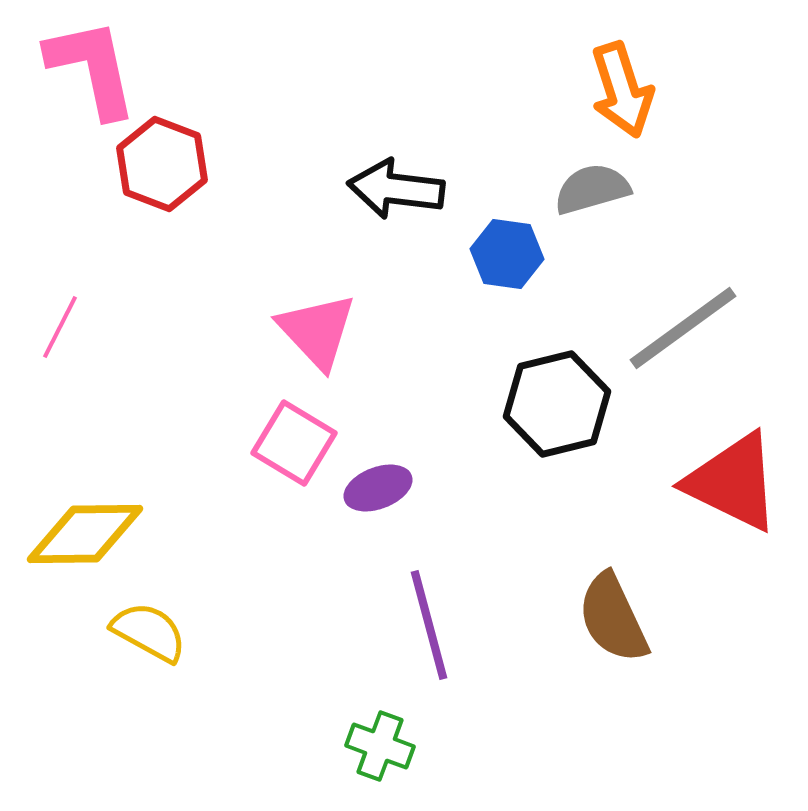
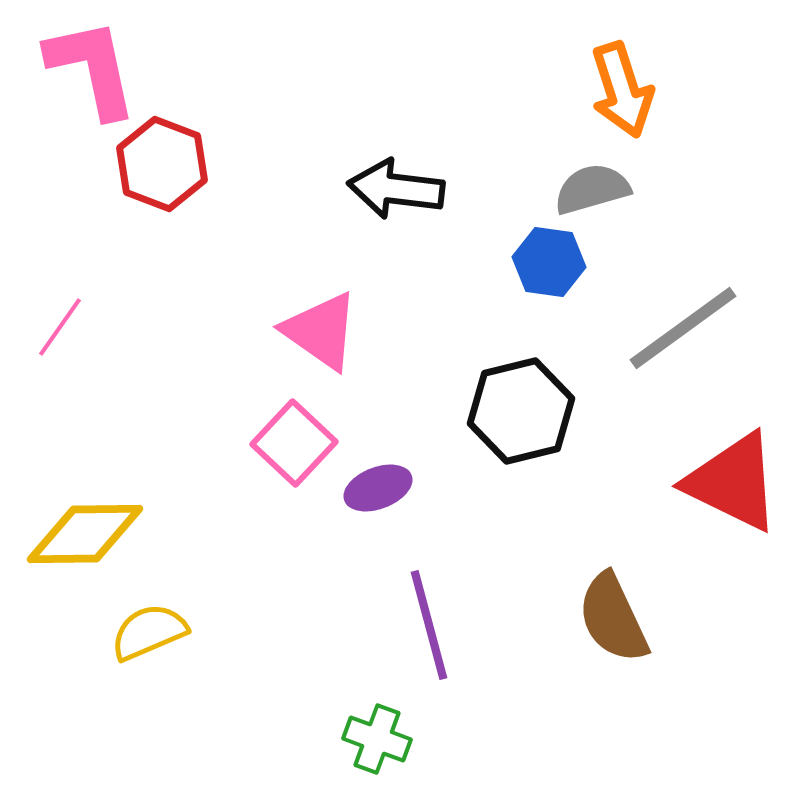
blue hexagon: moved 42 px right, 8 px down
pink line: rotated 8 degrees clockwise
pink triangle: moved 4 px right; rotated 12 degrees counterclockwise
black hexagon: moved 36 px left, 7 px down
pink square: rotated 12 degrees clockwise
yellow semicircle: rotated 52 degrees counterclockwise
green cross: moved 3 px left, 7 px up
